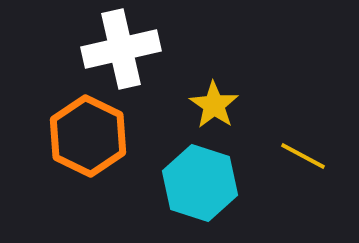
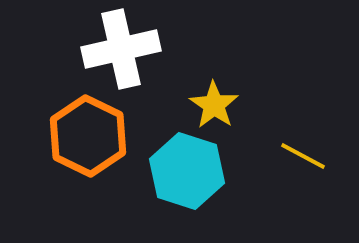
cyan hexagon: moved 13 px left, 12 px up
